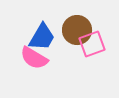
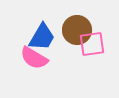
pink square: rotated 12 degrees clockwise
